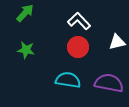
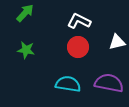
white L-shape: rotated 20 degrees counterclockwise
cyan semicircle: moved 4 px down
